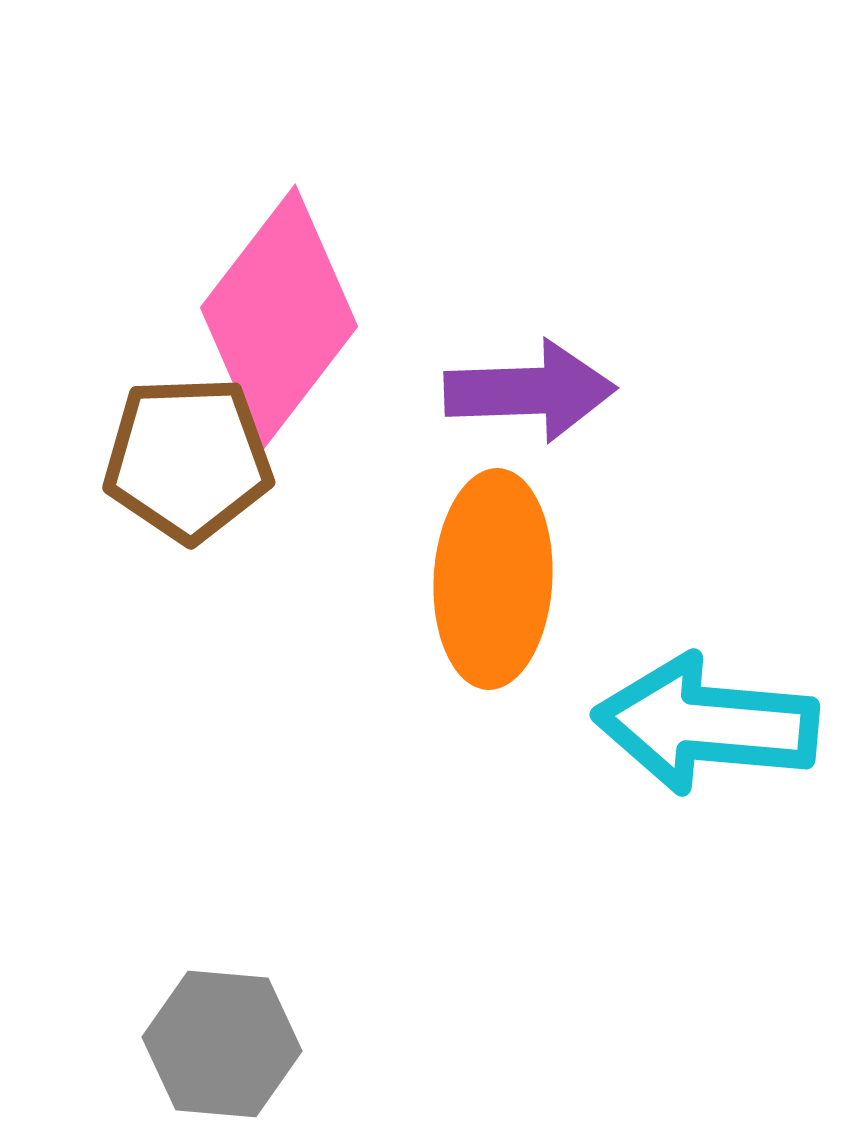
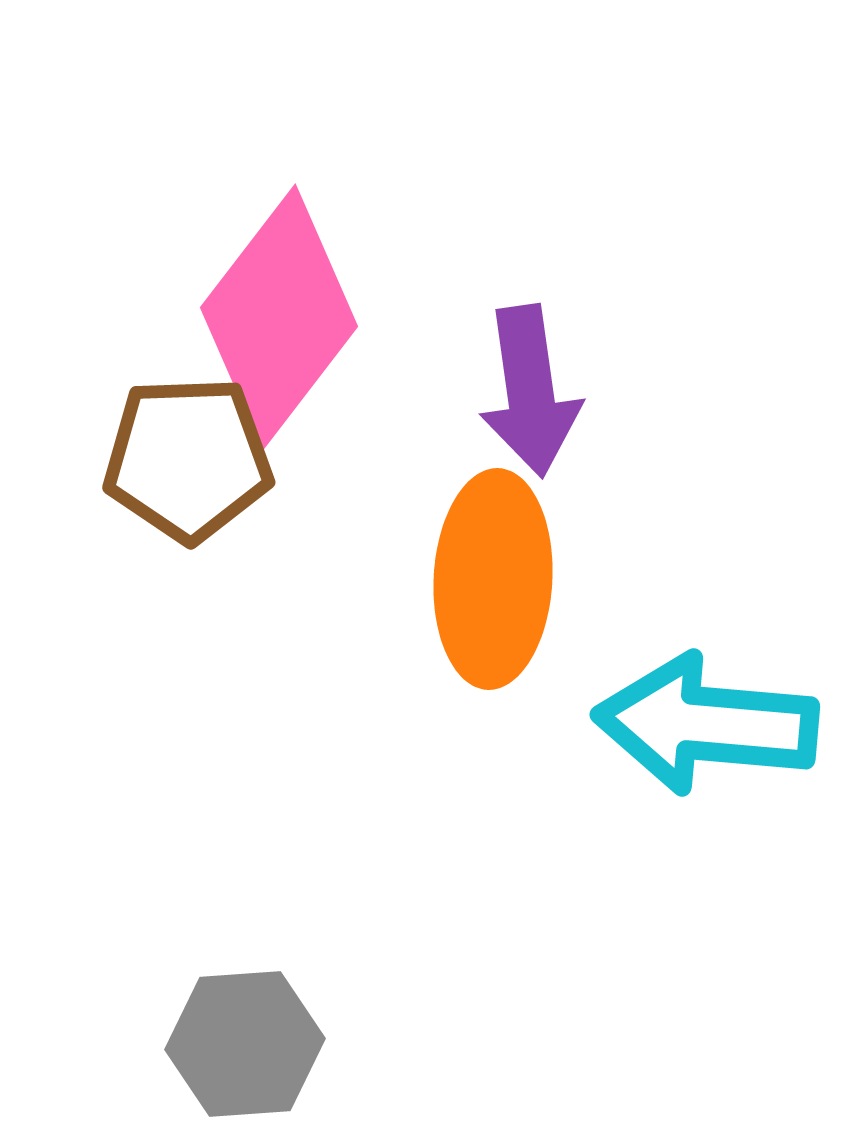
purple arrow: rotated 84 degrees clockwise
gray hexagon: moved 23 px right; rotated 9 degrees counterclockwise
